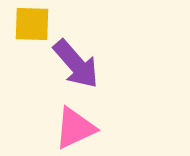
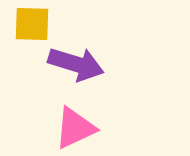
purple arrow: rotated 32 degrees counterclockwise
